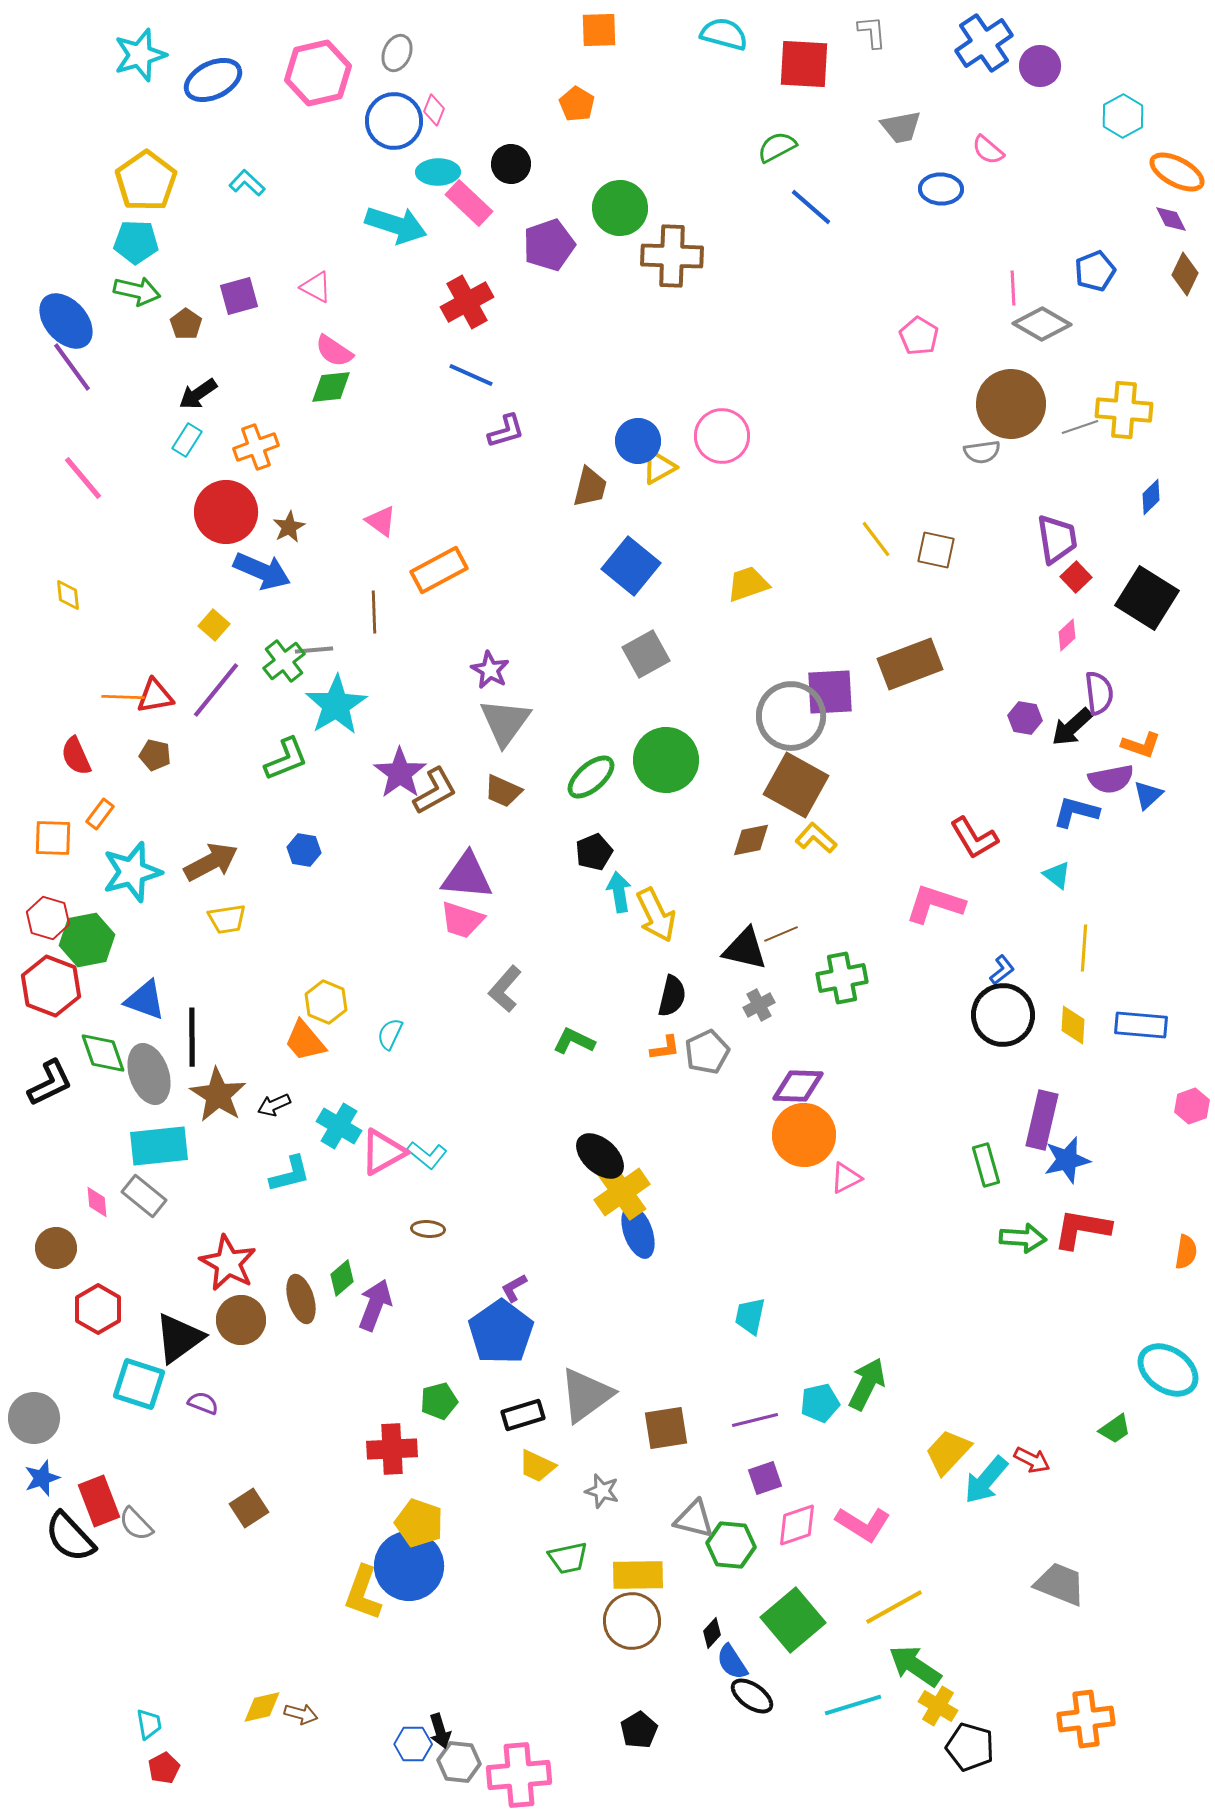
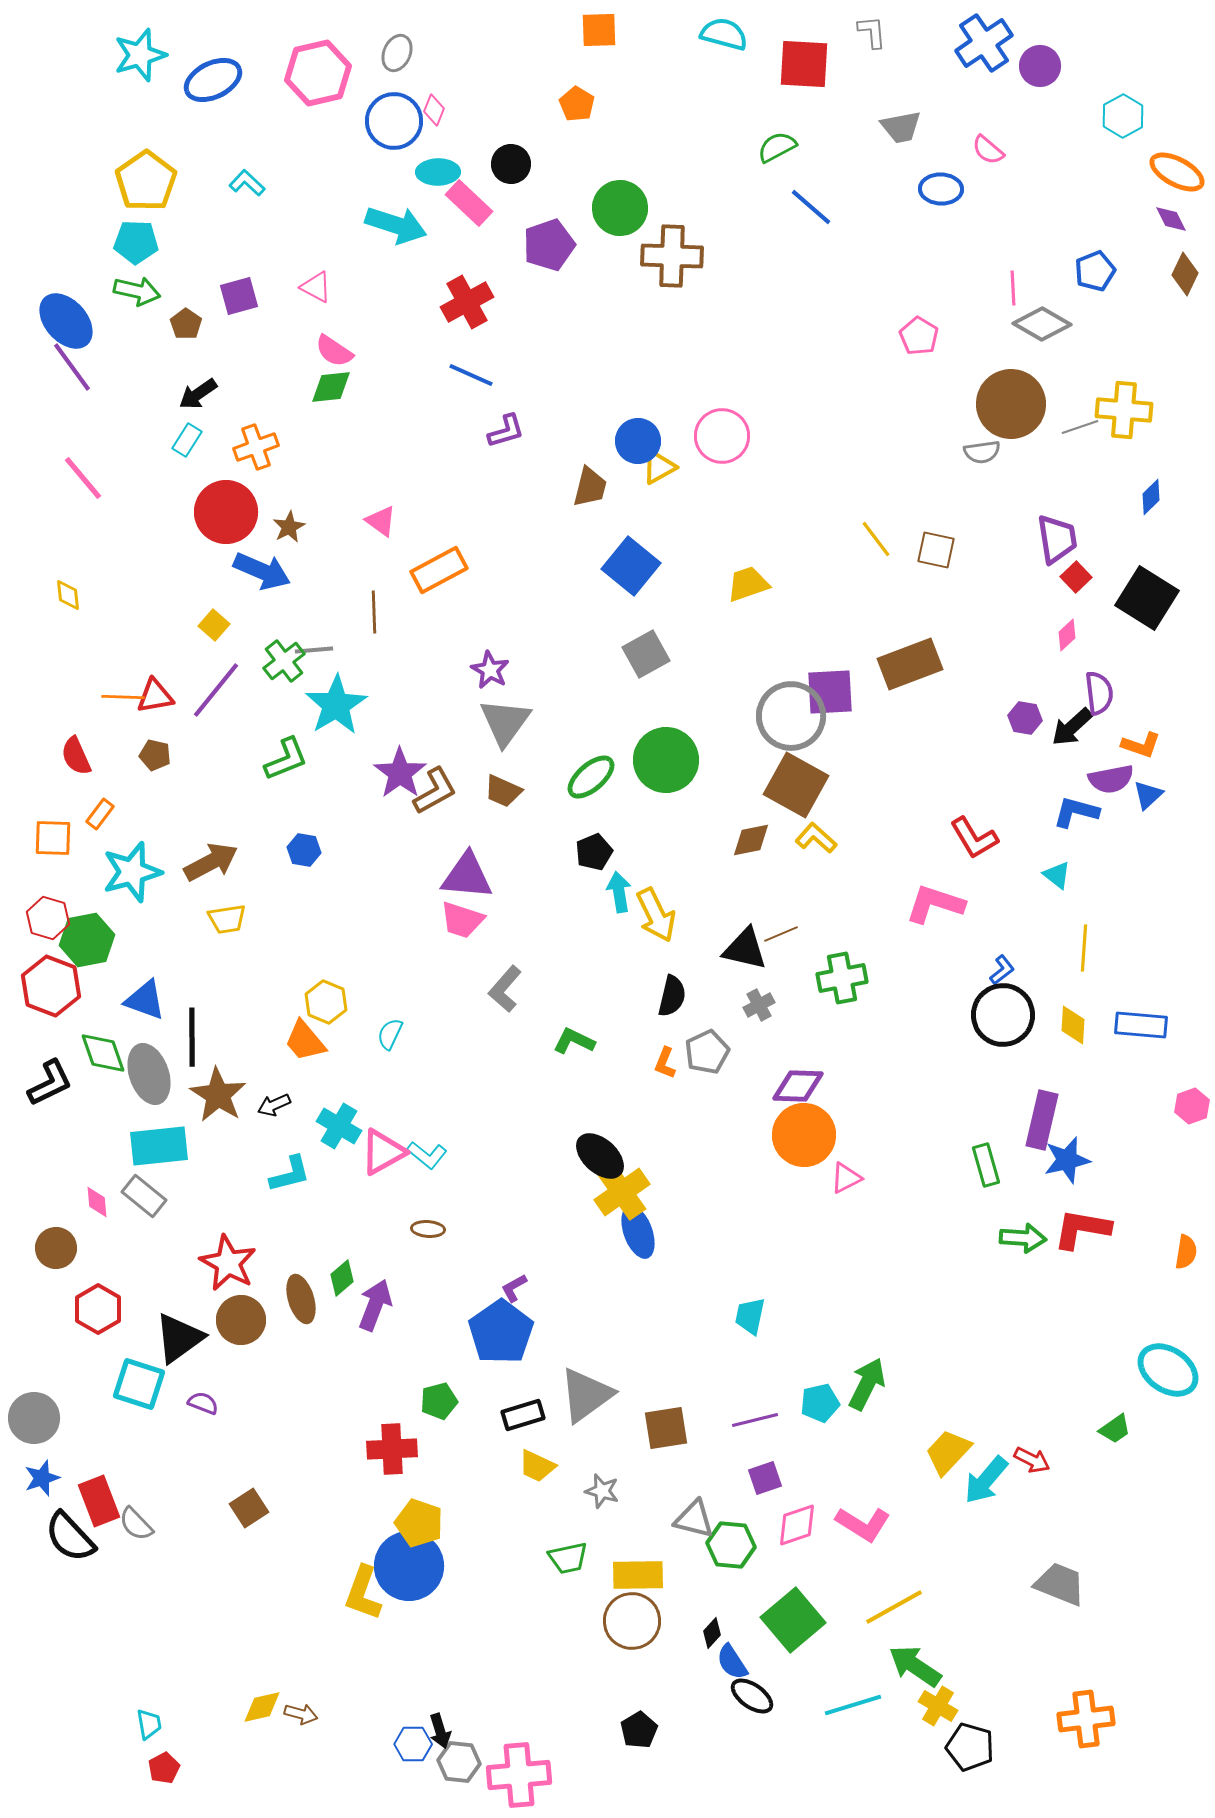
orange L-shape at (665, 1048): moved 15 px down; rotated 120 degrees clockwise
